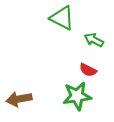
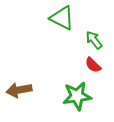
green arrow: rotated 24 degrees clockwise
red semicircle: moved 5 px right, 5 px up; rotated 18 degrees clockwise
brown arrow: moved 9 px up
